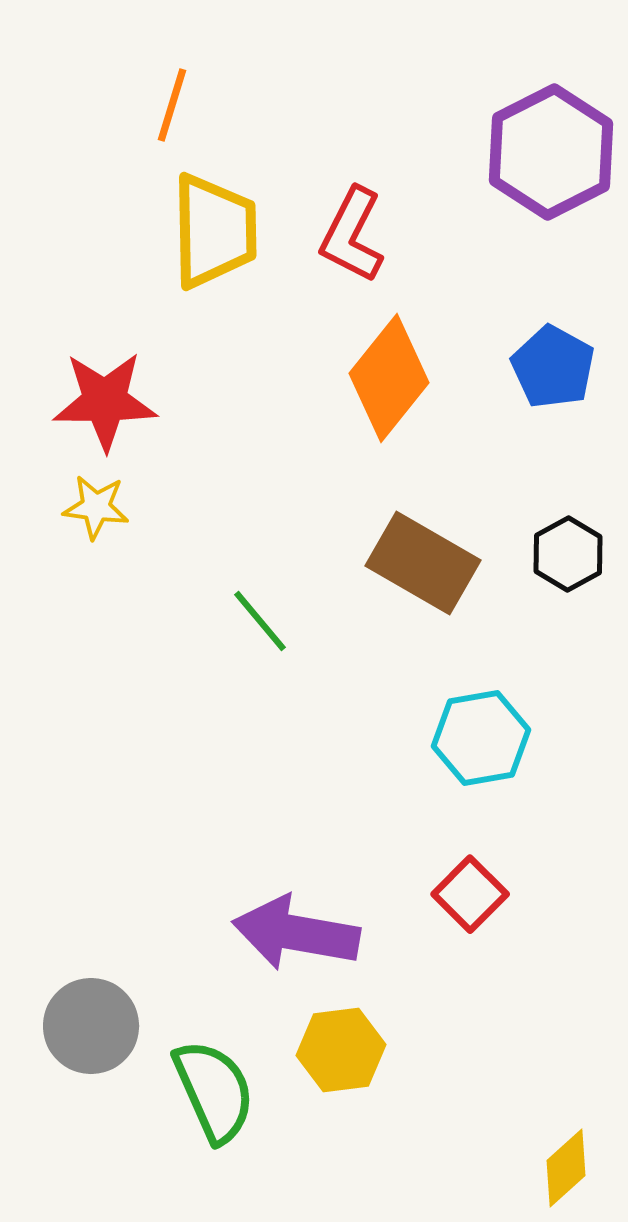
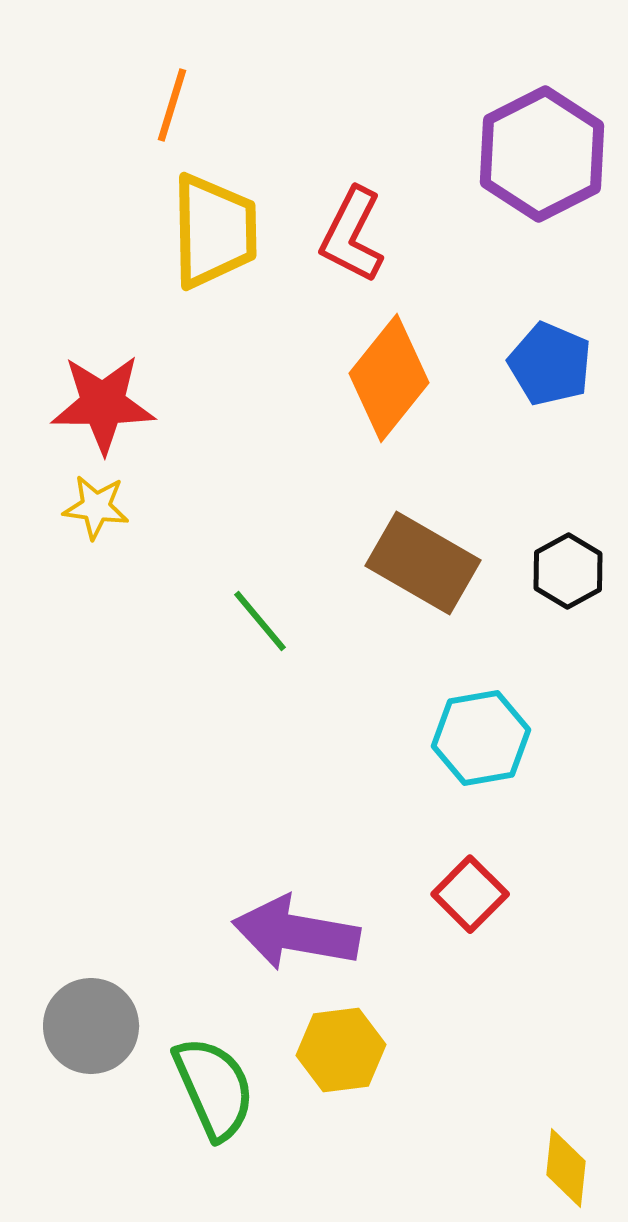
purple hexagon: moved 9 px left, 2 px down
blue pentagon: moved 3 px left, 3 px up; rotated 6 degrees counterclockwise
red star: moved 2 px left, 3 px down
black hexagon: moved 17 px down
green semicircle: moved 3 px up
yellow diamond: rotated 42 degrees counterclockwise
